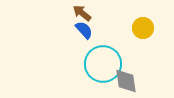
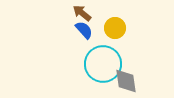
yellow circle: moved 28 px left
